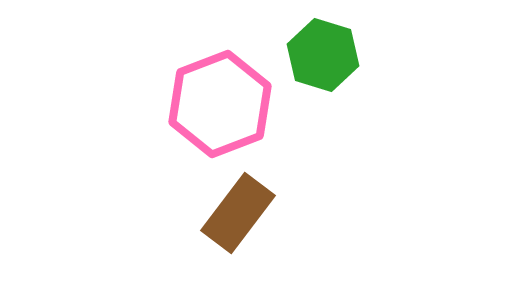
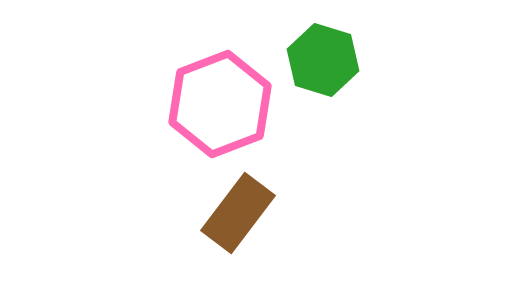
green hexagon: moved 5 px down
